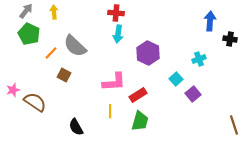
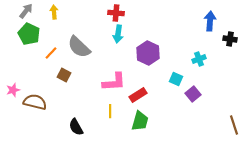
gray semicircle: moved 4 px right, 1 px down
cyan square: rotated 24 degrees counterclockwise
brown semicircle: rotated 20 degrees counterclockwise
